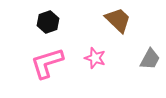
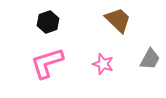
pink star: moved 8 px right, 6 px down
